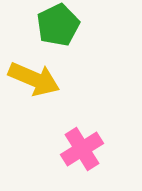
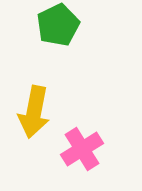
yellow arrow: moved 33 px down; rotated 78 degrees clockwise
